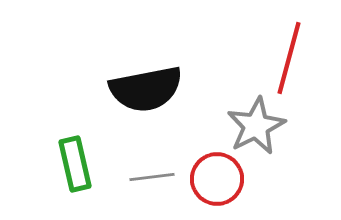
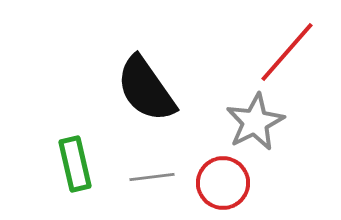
red line: moved 2 px left, 6 px up; rotated 26 degrees clockwise
black semicircle: rotated 66 degrees clockwise
gray star: moved 1 px left, 4 px up
red circle: moved 6 px right, 4 px down
